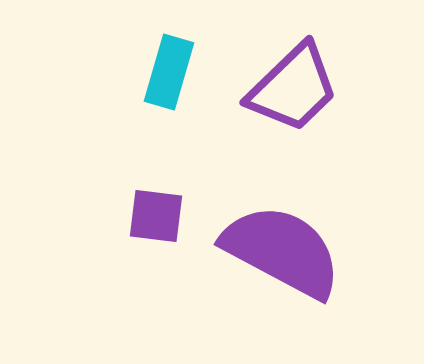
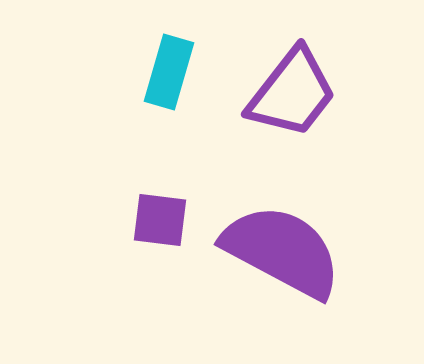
purple trapezoid: moved 1 px left, 5 px down; rotated 8 degrees counterclockwise
purple square: moved 4 px right, 4 px down
